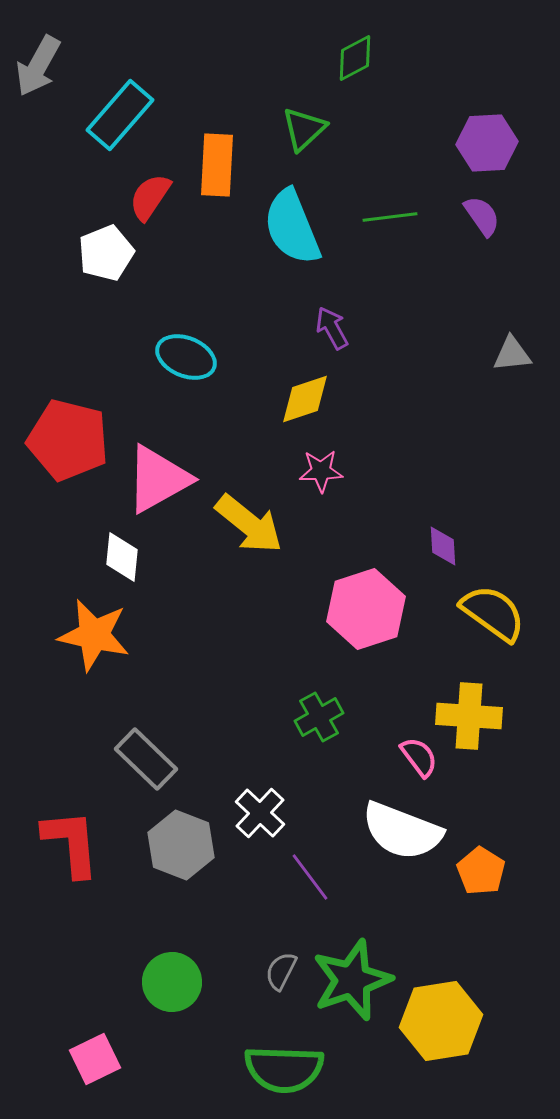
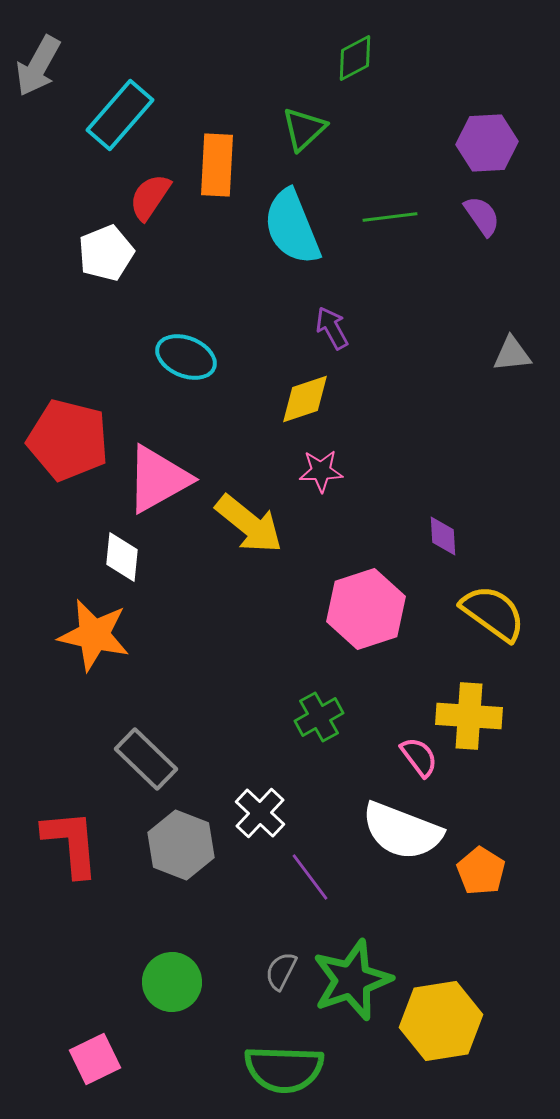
purple diamond: moved 10 px up
